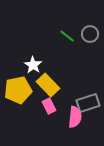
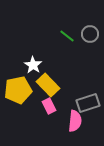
pink semicircle: moved 4 px down
